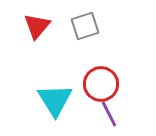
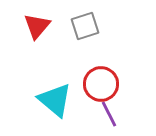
cyan triangle: rotated 18 degrees counterclockwise
